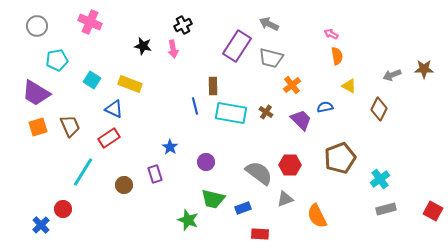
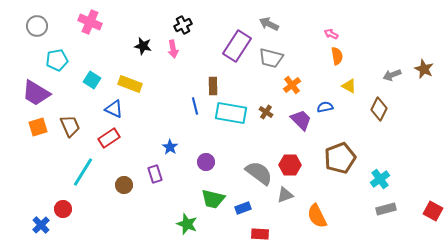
brown star at (424, 69): rotated 24 degrees clockwise
gray triangle at (285, 199): moved 4 px up
green star at (188, 220): moved 1 px left, 4 px down
